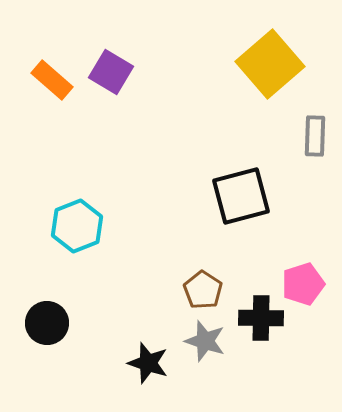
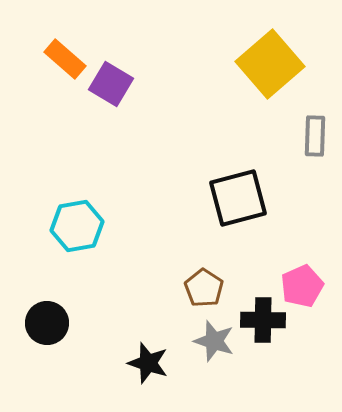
purple square: moved 12 px down
orange rectangle: moved 13 px right, 21 px up
black square: moved 3 px left, 2 px down
cyan hexagon: rotated 12 degrees clockwise
pink pentagon: moved 1 px left, 2 px down; rotated 6 degrees counterclockwise
brown pentagon: moved 1 px right, 2 px up
black cross: moved 2 px right, 2 px down
gray star: moved 9 px right
